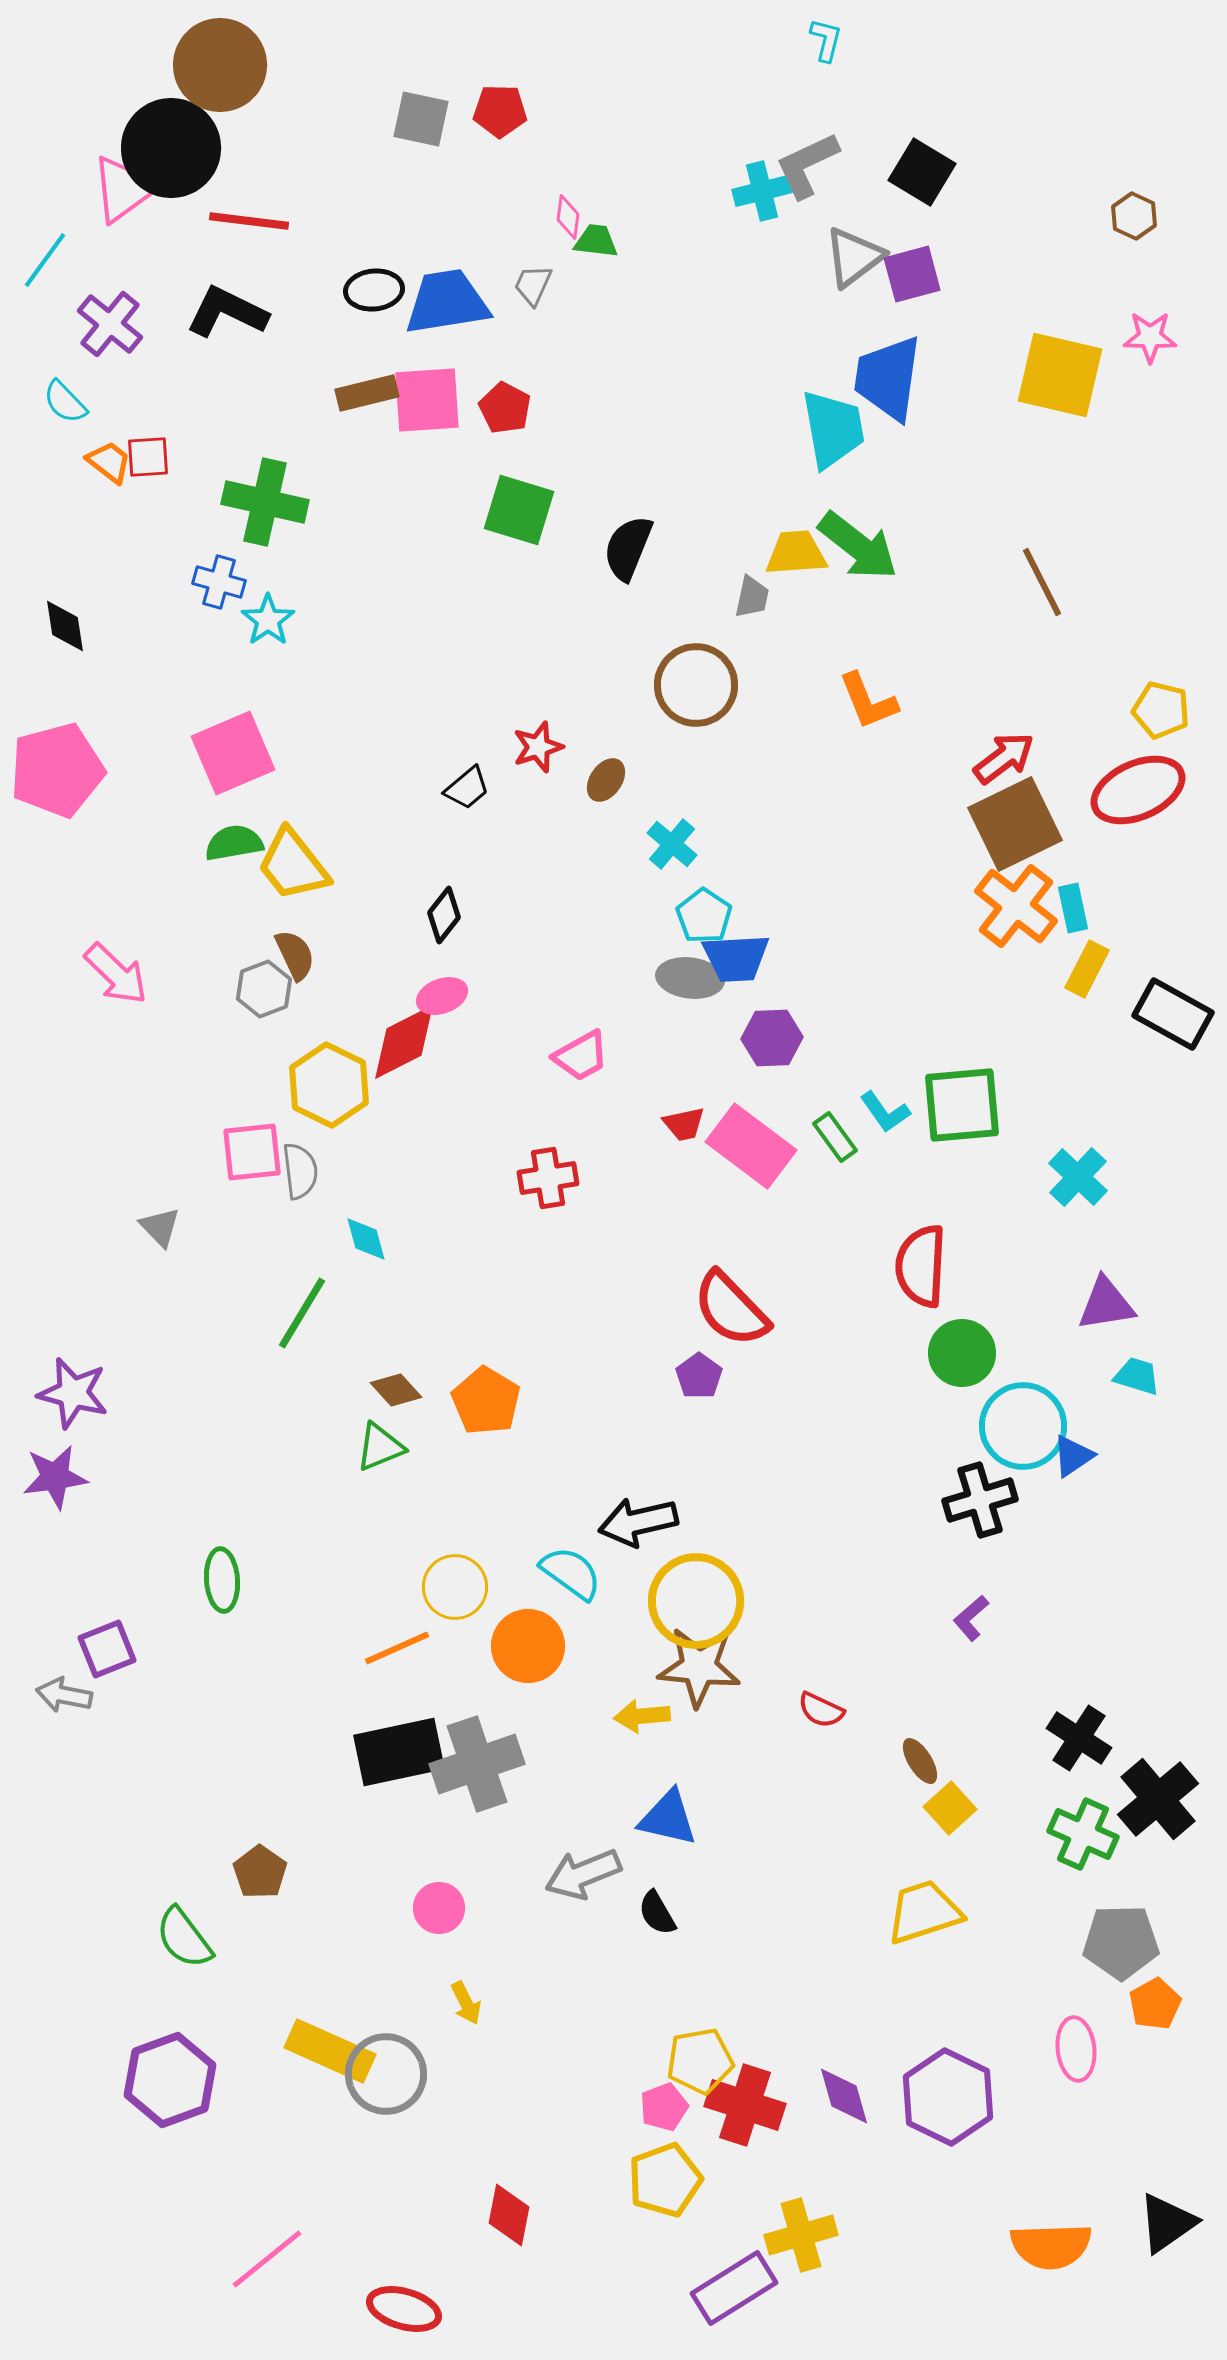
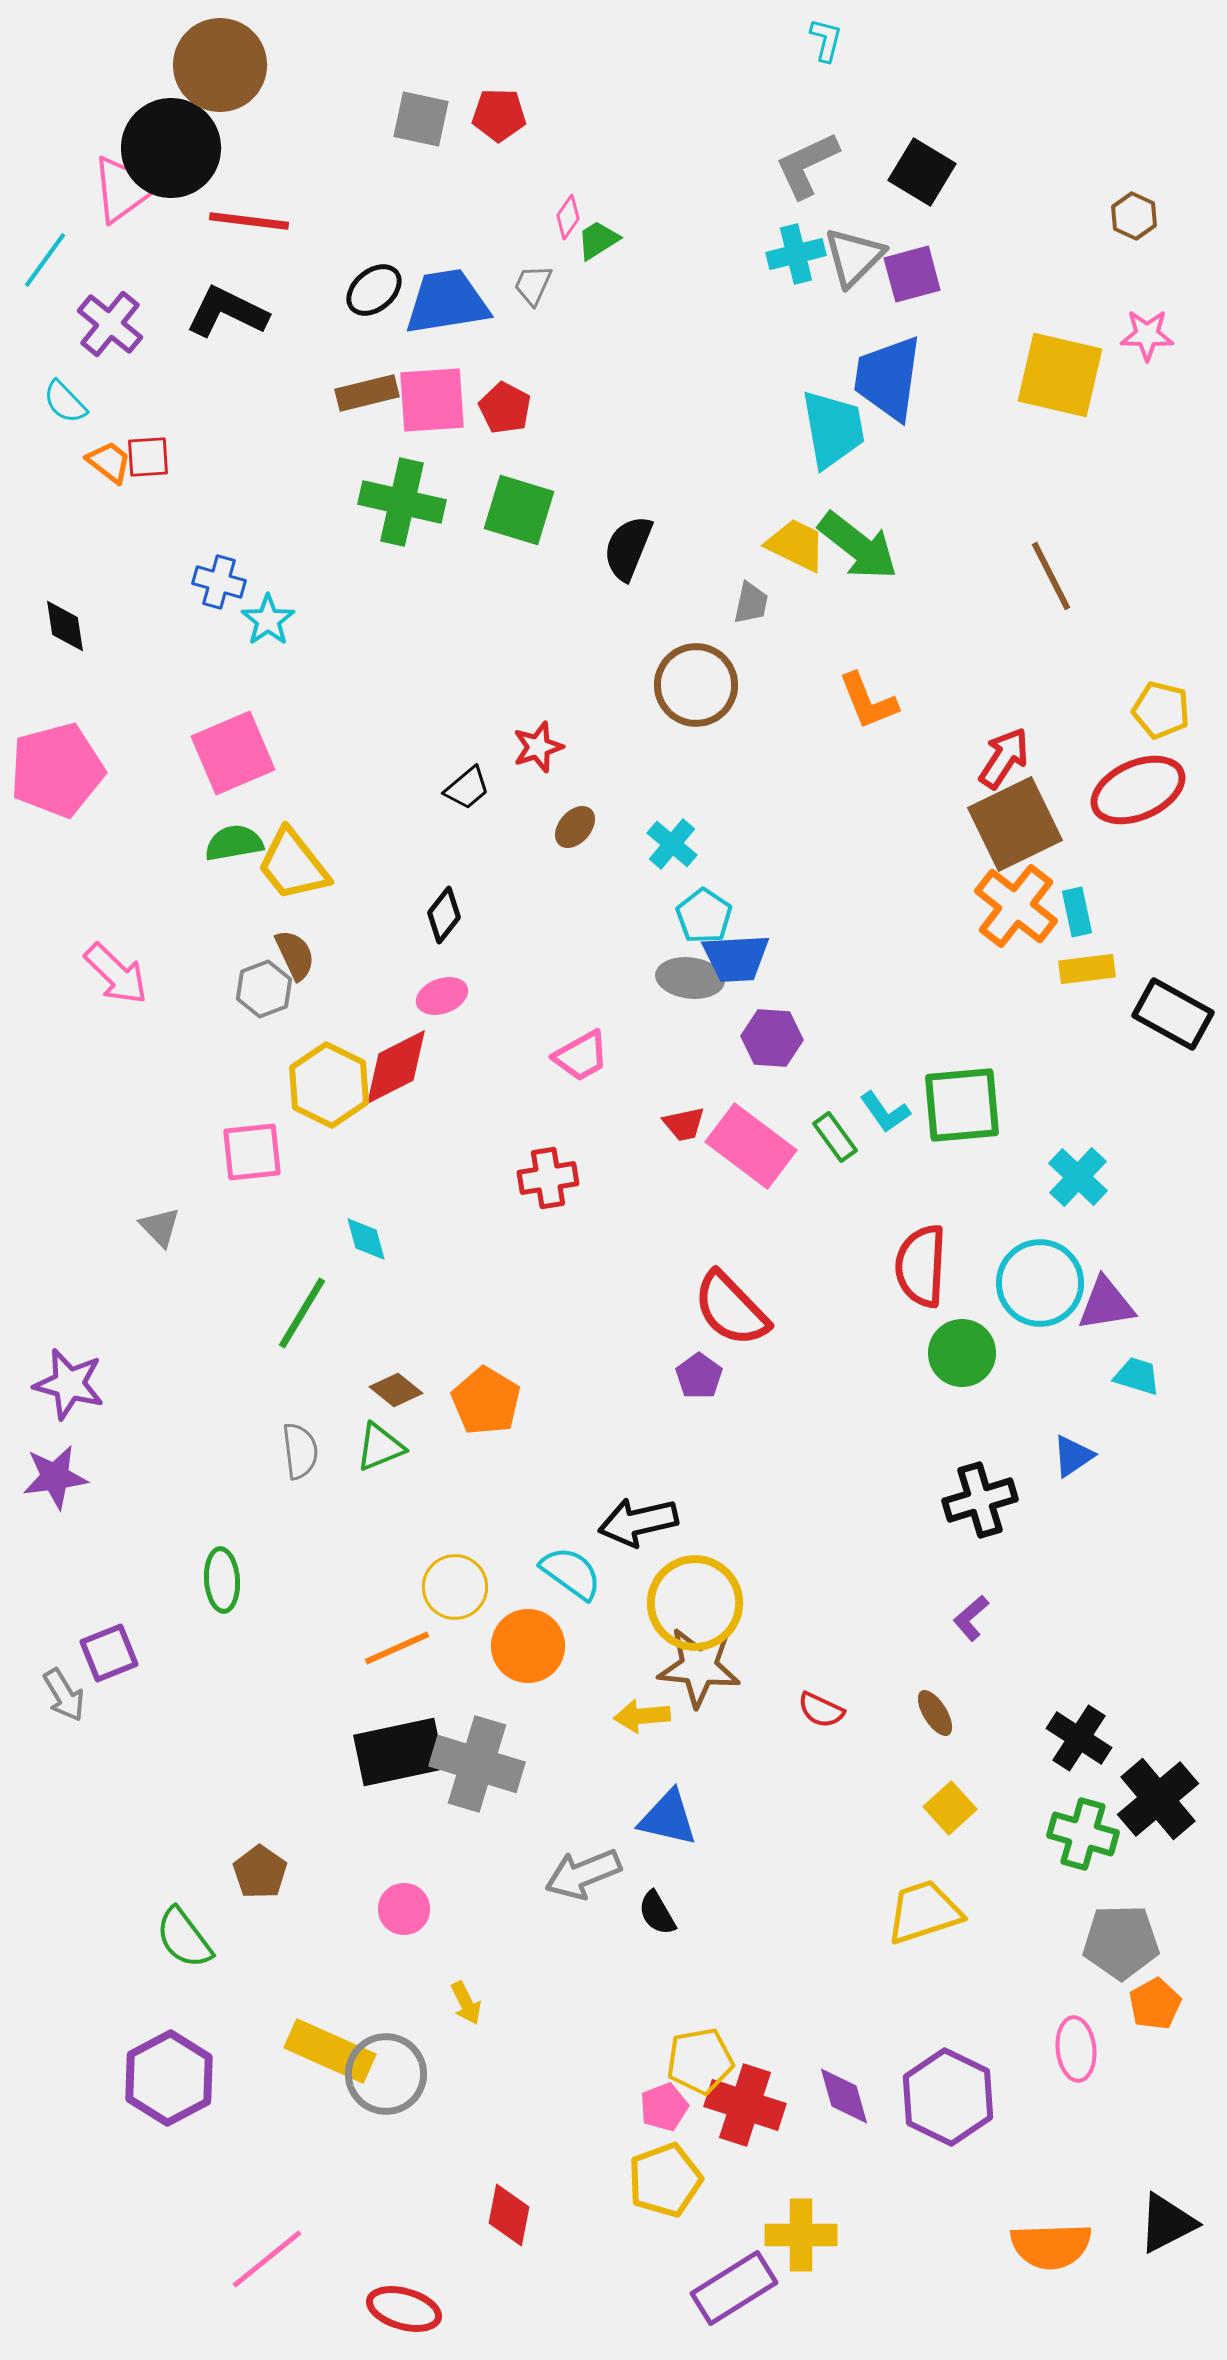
red pentagon at (500, 111): moved 1 px left, 4 px down
cyan cross at (762, 191): moved 34 px right, 63 px down
pink diamond at (568, 217): rotated 27 degrees clockwise
green trapezoid at (596, 241): moved 2 px right, 1 px up; rotated 39 degrees counterclockwise
gray triangle at (854, 257): rotated 8 degrees counterclockwise
black ellipse at (374, 290): rotated 34 degrees counterclockwise
pink star at (1150, 337): moved 3 px left, 2 px up
pink square at (427, 400): moved 5 px right
green cross at (265, 502): moved 137 px right
yellow trapezoid at (796, 553): moved 8 px up; rotated 30 degrees clockwise
brown line at (1042, 582): moved 9 px right, 6 px up
gray trapezoid at (752, 597): moved 1 px left, 6 px down
red arrow at (1004, 758): rotated 20 degrees counterclockwise
brown ellipse at (606, 780): moved 31 px left, 47 px down; rotated 6 degrees clockwise
cyan rectangle at (1073, 908): moved 4 px right, 4 px down
yellow rectangle at (1087, 969): rotated 56 degrees clockwise
purple hexagon at (772, 1038): rotated 6 degrees clockwise
red diamond at (404, 1042): moved 8 px left, 25 px down
gray semicircle at (300, 1171): moved 280 px down
brown diamond at (396, 1390): rotated 9 degrees counterclockwise
purple star at (73, 1393): moved 4 px left, 9 px up
cyan circle at (1023, 1426): moved 17 px right, 143 px up
yellow circle at (696, 1601): moved 1 px left, 2 px down
purple square at (107, 1649): moved 2 px right, 4 px down
gray arrow at (64, 1695): rotated 132 degrees counterclockwise
brown ellipse at (920, 1761): moved 15 px right, 48 px up
gray cross at (477, 1764): rotated 36 degrees clockwise
green cross at (1083, 1834): rotated 8 degrees counterclockwise
pink circle at (439, 1908): moved 35 px left, 1 px down
purple hexagon at (170, 2080): moved 1 px left, 2 px up; rotated 8 degrees counterclockwise
black triangle at (1167, 2223): rotated 8 degrees clockwise
yellow cross at (801, 2235): rotated 16 degrees clockwise
